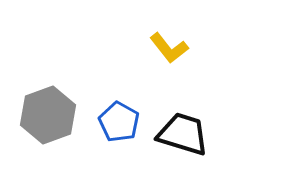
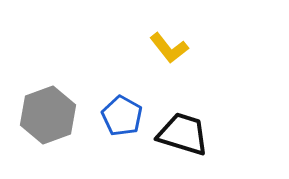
blue pentagon: moved 3 px right, 6 px up
